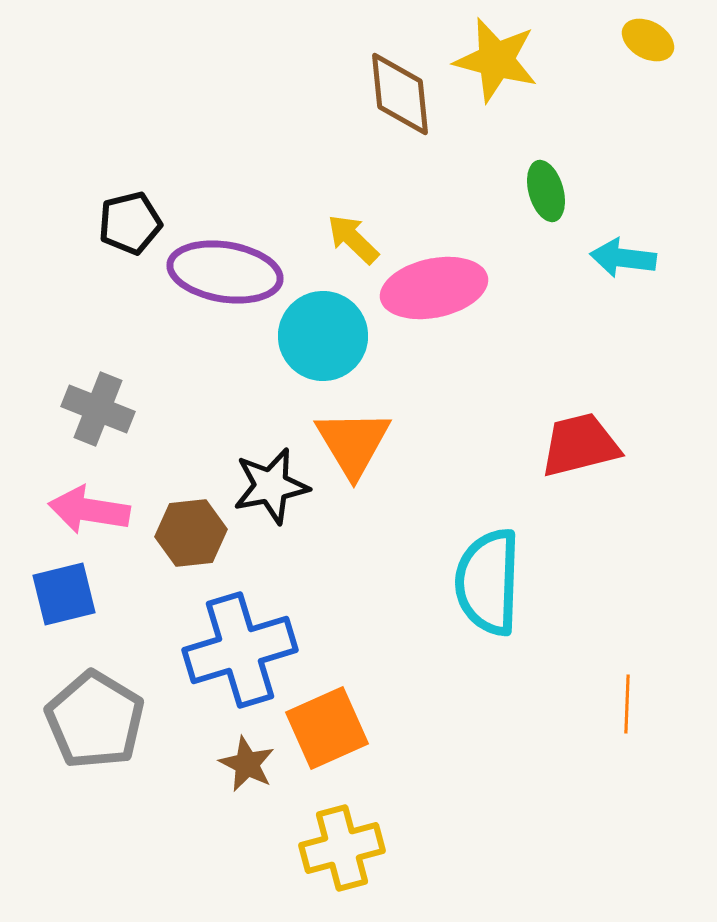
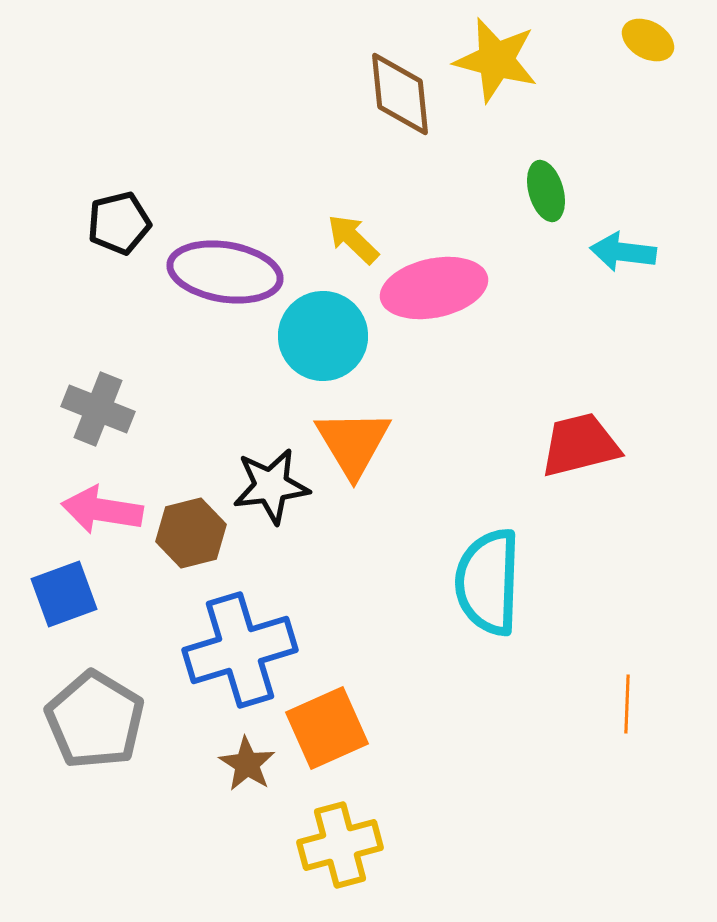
black pentagon: moved 11 px left
cyan arrow: moved 6 px up
black star: rotated 4 degrees clockwise
pink arrow: moved 13 px right
brown hexagon: rotated 8 degrees counterclockwise
blue square: rotated 6 degrees counterclockwise
brown star: rotated 6 degrees clockwise
yellow cross: moved 2 px left, 3 px up
